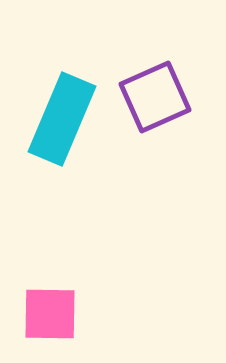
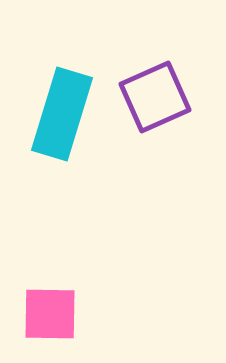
cyan rectangle: moved 5 px up; rotated 6 degrees counterclockwise
